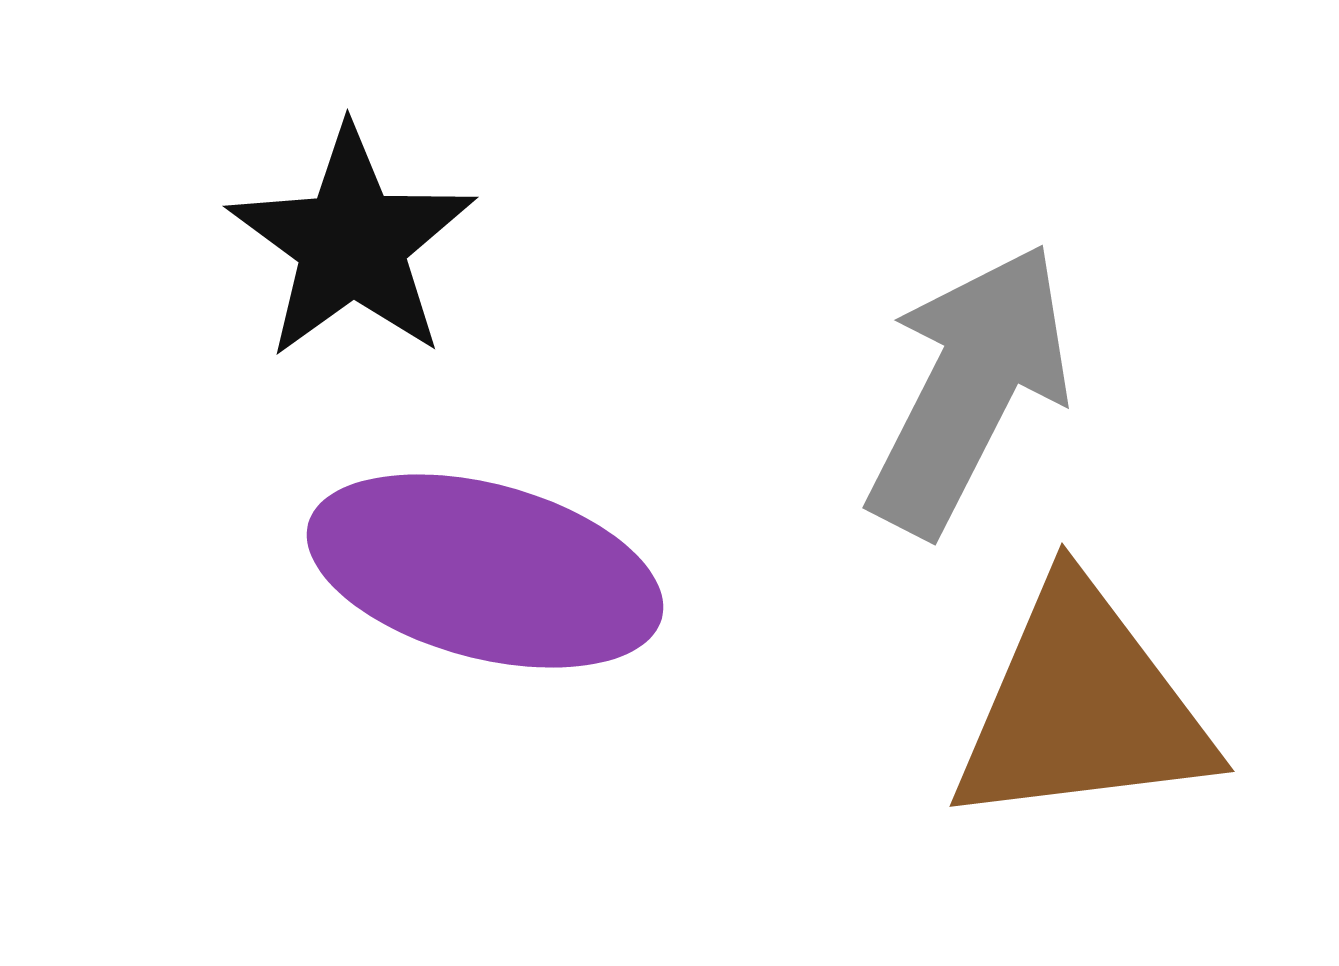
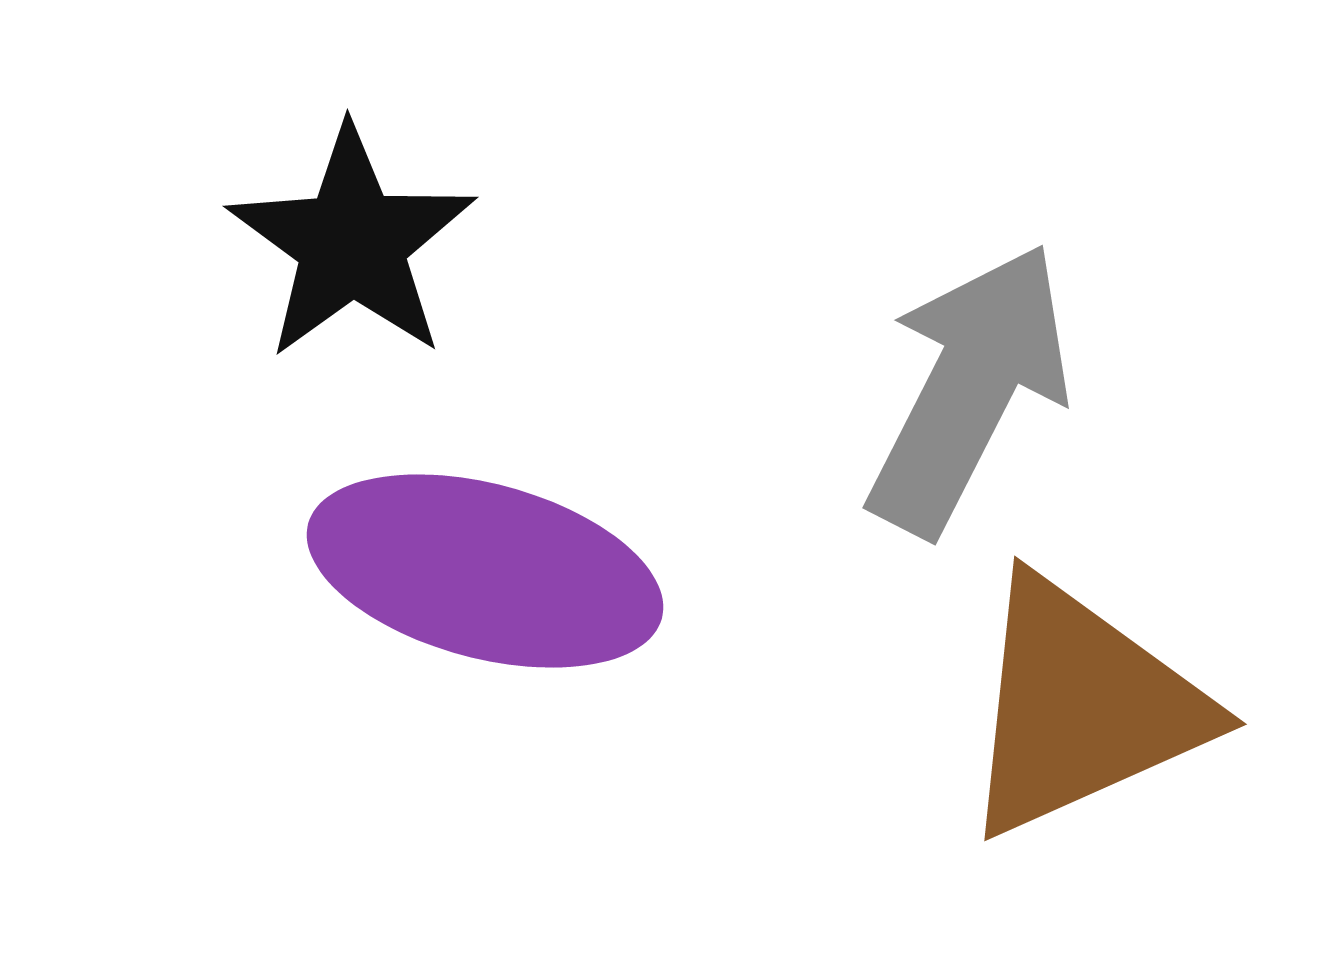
brown triangle: rotated 17 degrees counterclockwise
